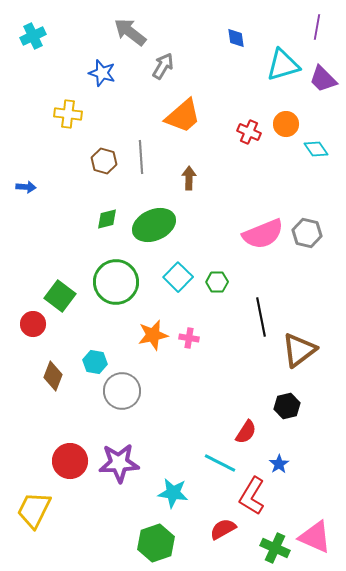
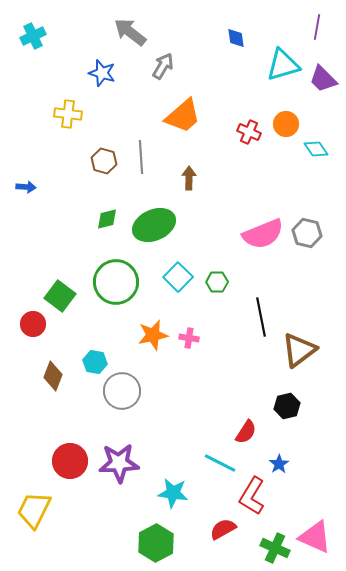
green hexagon at (156, 543): rotated 9 degrees counterclockwise
